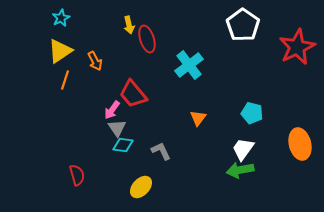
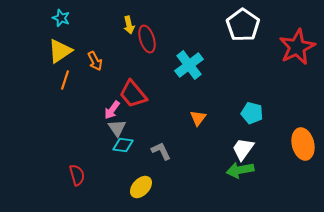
cyan star: rotated 24 degrees counterclockwise
orange ellipse: moved 3 px right
